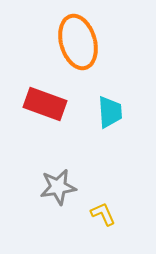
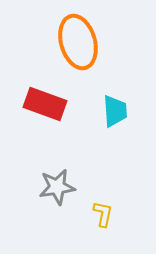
cyan trapezoid: moved 5 px right, 1 px up
gray star: moved 1 px left
yellow L-shape: rotated 36 degrees clockwise
